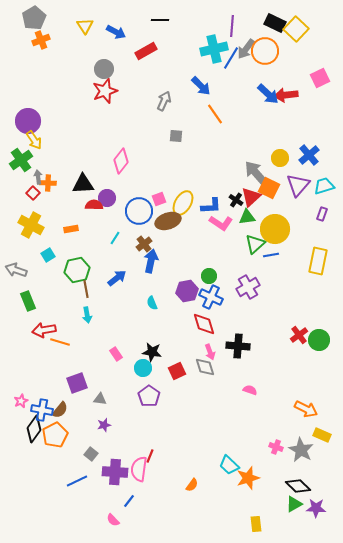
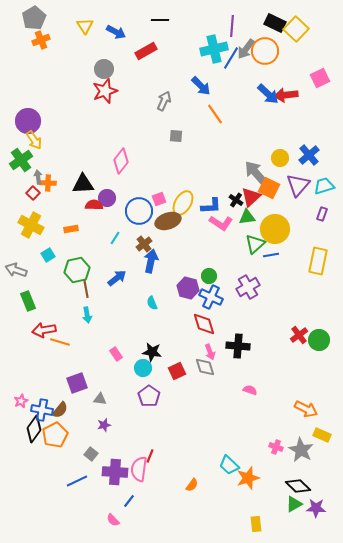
purple hexagon at (187, 291): moved 1 px right, 3 px up; rotated 25 degrees clockwise
